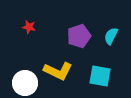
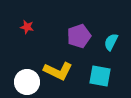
red star: moved 2 px left
cyan semicircle: moved 6 px down
white circle: moved 2 px right, 1 px up
